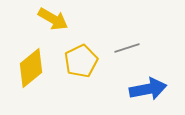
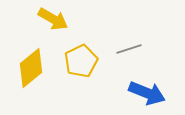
gray line: moved 2 px right, 1 px down
blue arrow: moved 1 px left, 4 px down; rotated 33 degrees clockwise
